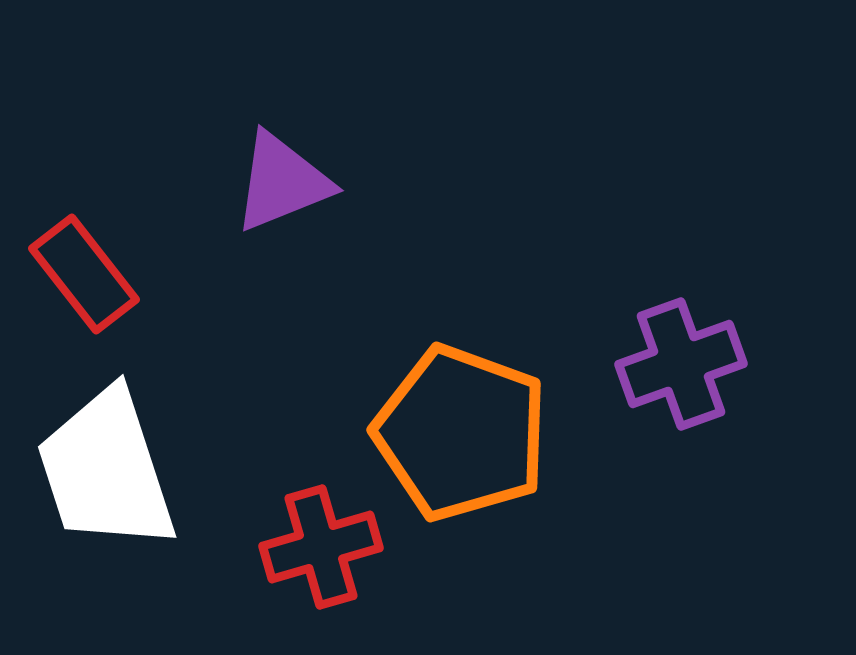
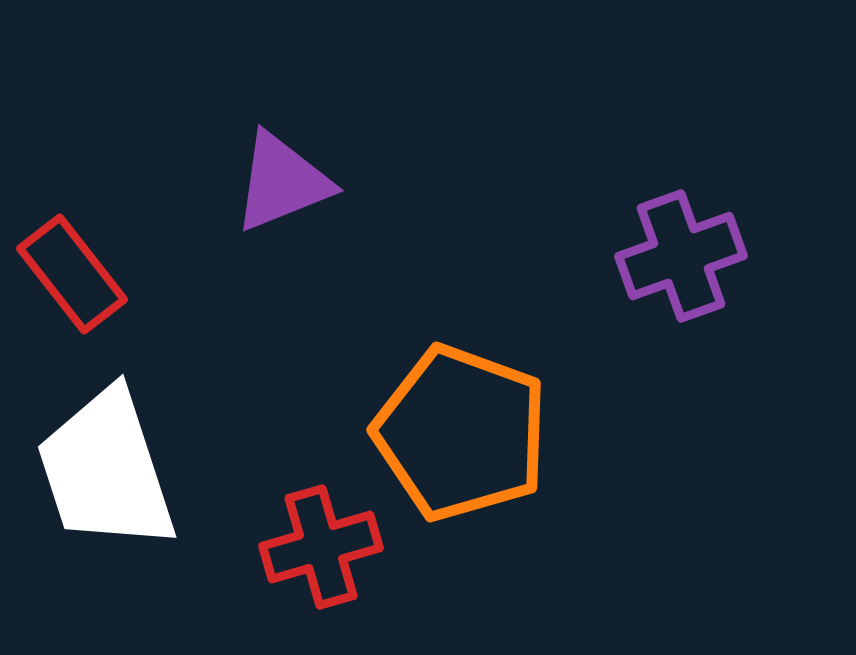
red rectangle: moved 12 px left
purple cross: moved 108 px up
